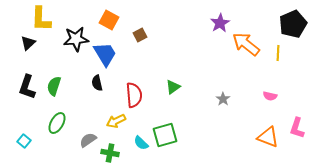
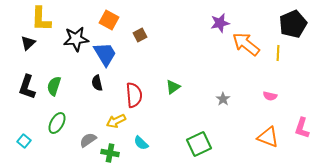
purple star: rotated 18 degrees clockwise
pink L-shape: moved 5 px right
green square: moved 34 px right, 9 px down; rotated 10 degrees counterclockwise
